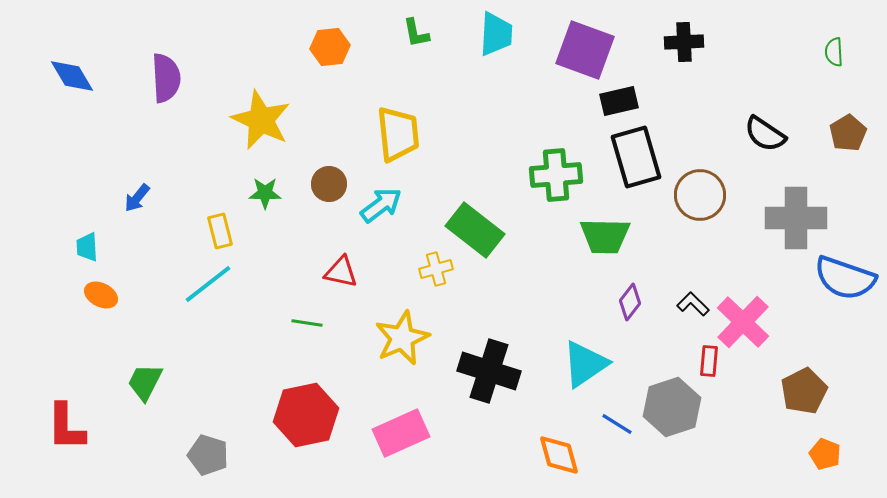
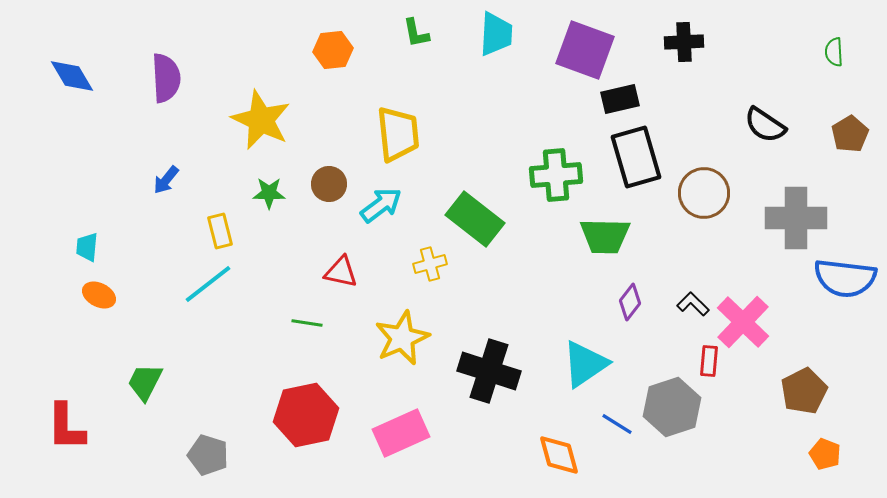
orange hexagon at (330, 47): moved 3 px right, 3 px down
black rectangle at (619, 101): moved 1 px right, 2 px up
brown pentagon at (848, 133): moved 2 px right, 1 px down
black semicircle at (765, 134): moved 9 px up
green star at (265, 193): moved 4 px right
brown circle at (700, 195): moved 4 px right, 2 px up
blue arrow at (137, 198): moved 29 px right, 18 px up
green rectangle at (475, 230): moved 11 px up
cyan trapezoid at (87, 247): rotated 8 degrees clockwise
yellow cross at (436, 269): moved 6 px left, 5 px up
blue semicircle at (845, 278): rotated 12 degrees counterclockwise
orange ellipse at (101, 295): moved 2 px left
